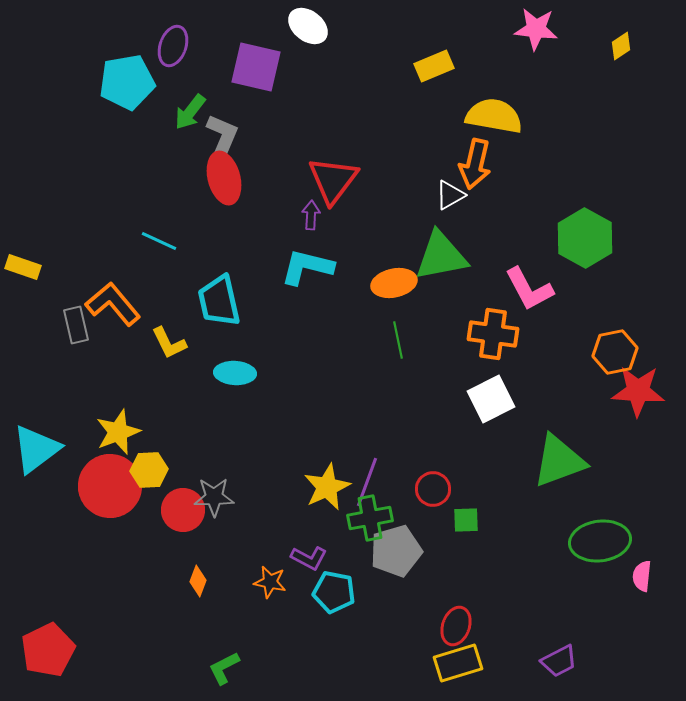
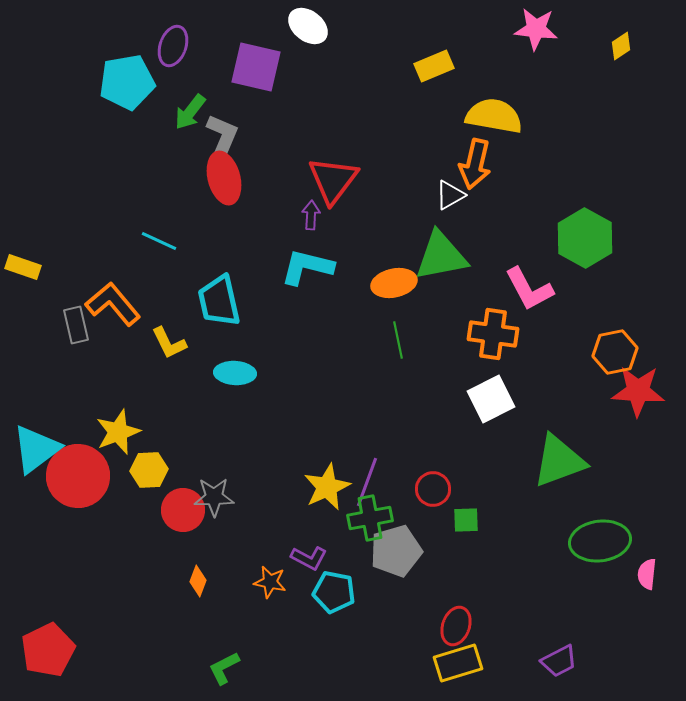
red circle at (110, 486): moved 32 px left, 10 px up
pink semicircle at (642, 576): moved 5 px right, 2 px up
